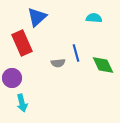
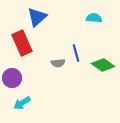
green diamond: rotated 30 degrees counterclockwise
cyan arrow: rotated 72 degrees clockwise
